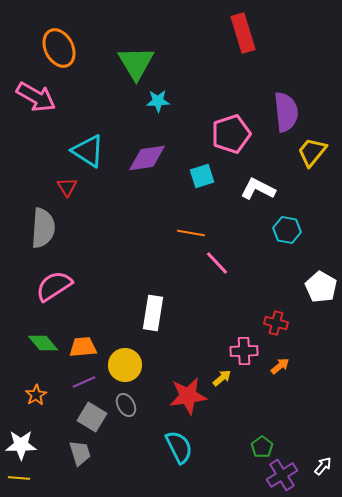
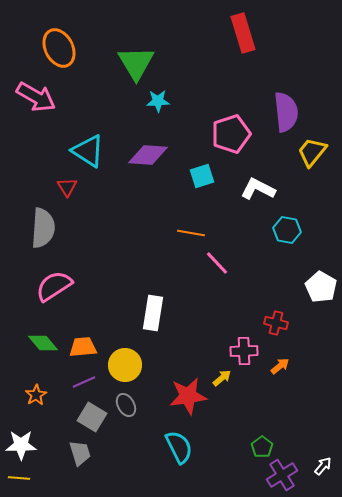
purple diamond: moved 1 px right, 3 px up; rotated 12 degrees clockwise
